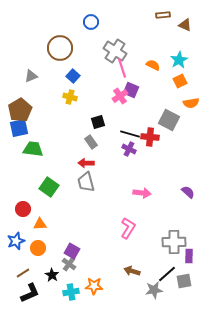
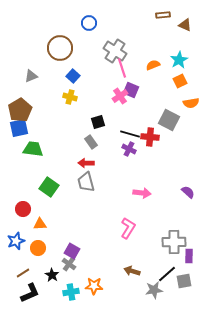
blue circle at (91, 22): moved 2 px left, 1 px down
orange semicircle at (153, 65): rotated 48 degrees counterclockwise
